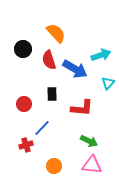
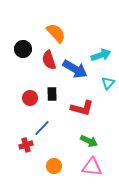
red circle: moved 6 px right, 6 px up
red L-shape: rotated 10 degrees clockwise
pink triangle: moved 2 px down
